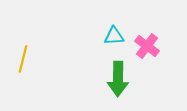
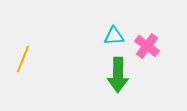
yellow line: rotated 8 degrees clockwise
green arrow: moved 4 px up
